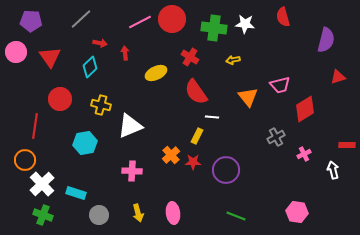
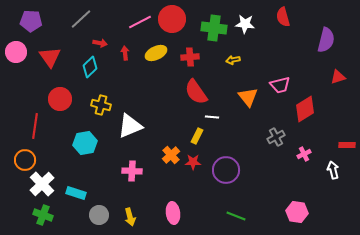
red cross at (190, 57): rotated 36 degrees counterclockwise
yellow ellipse at (156, 73): moved 20 px up
yellow arrow at (138, 213): moved 8 px left, 4 px down
